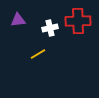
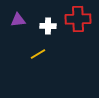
red cross: moved 2 px up
white cross: moved 2 px left, 2 px up; rotated 14 degrees clockwise
